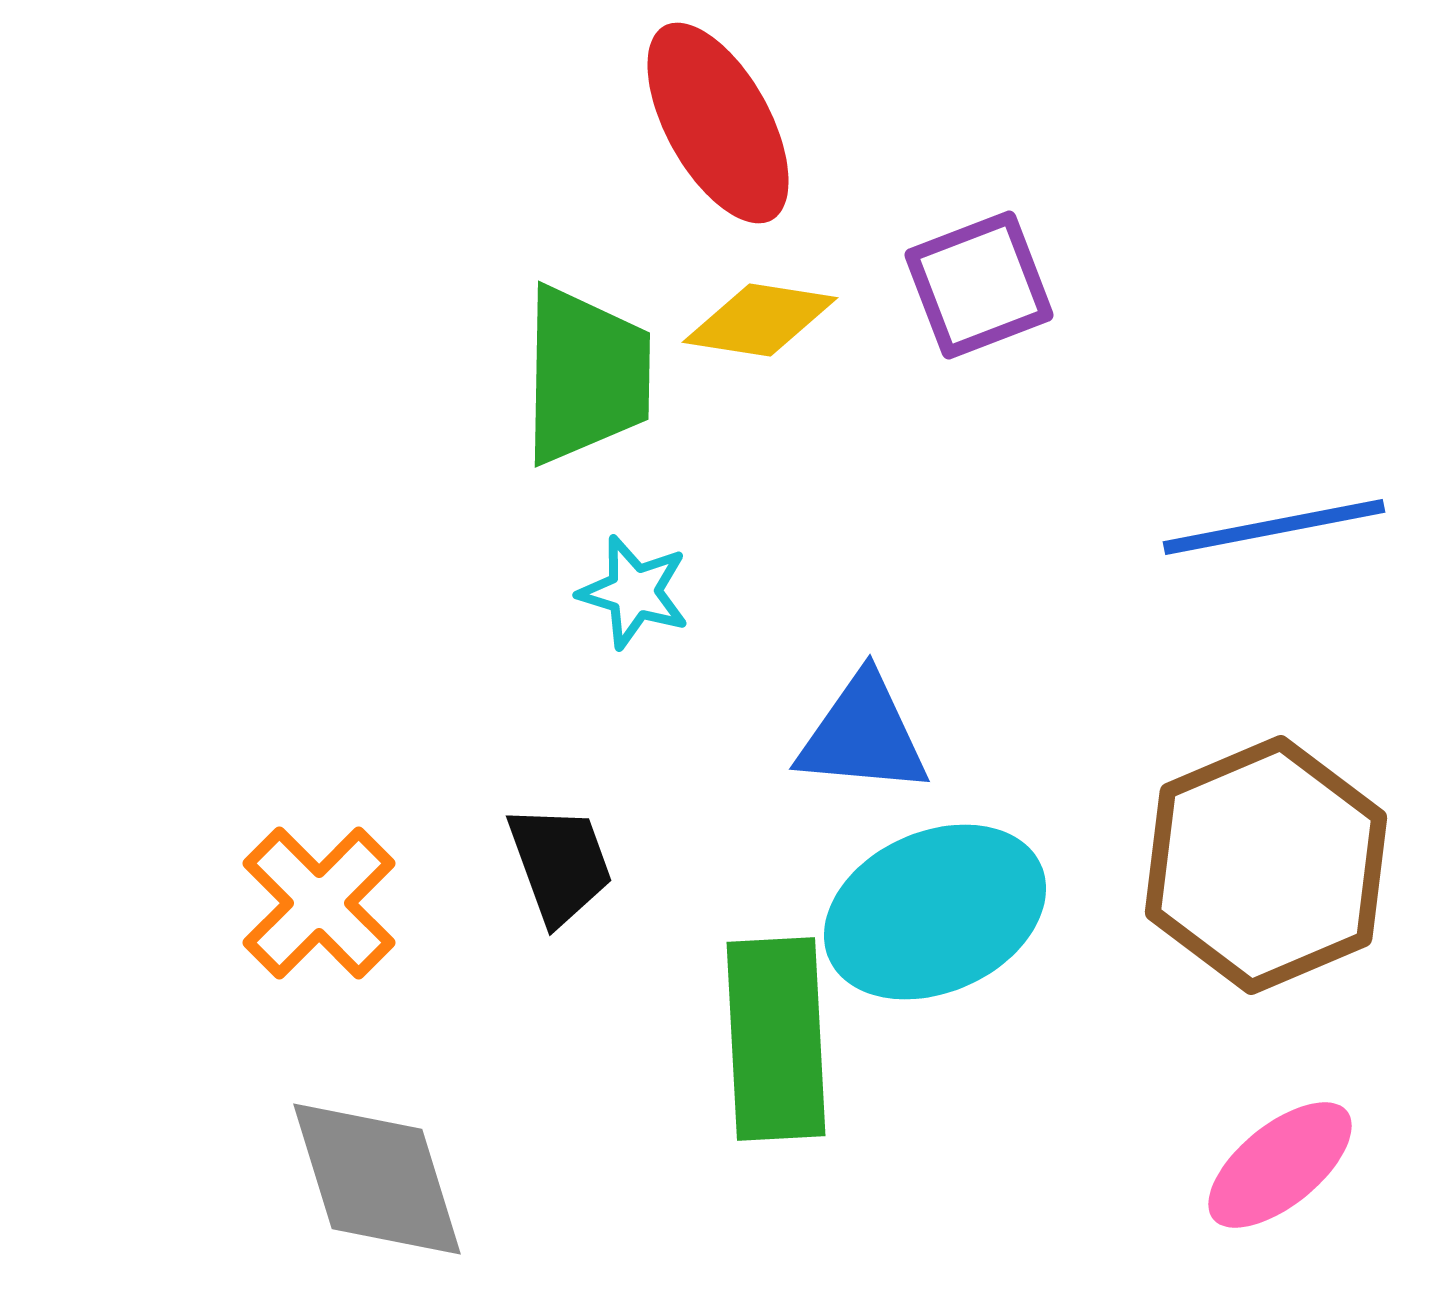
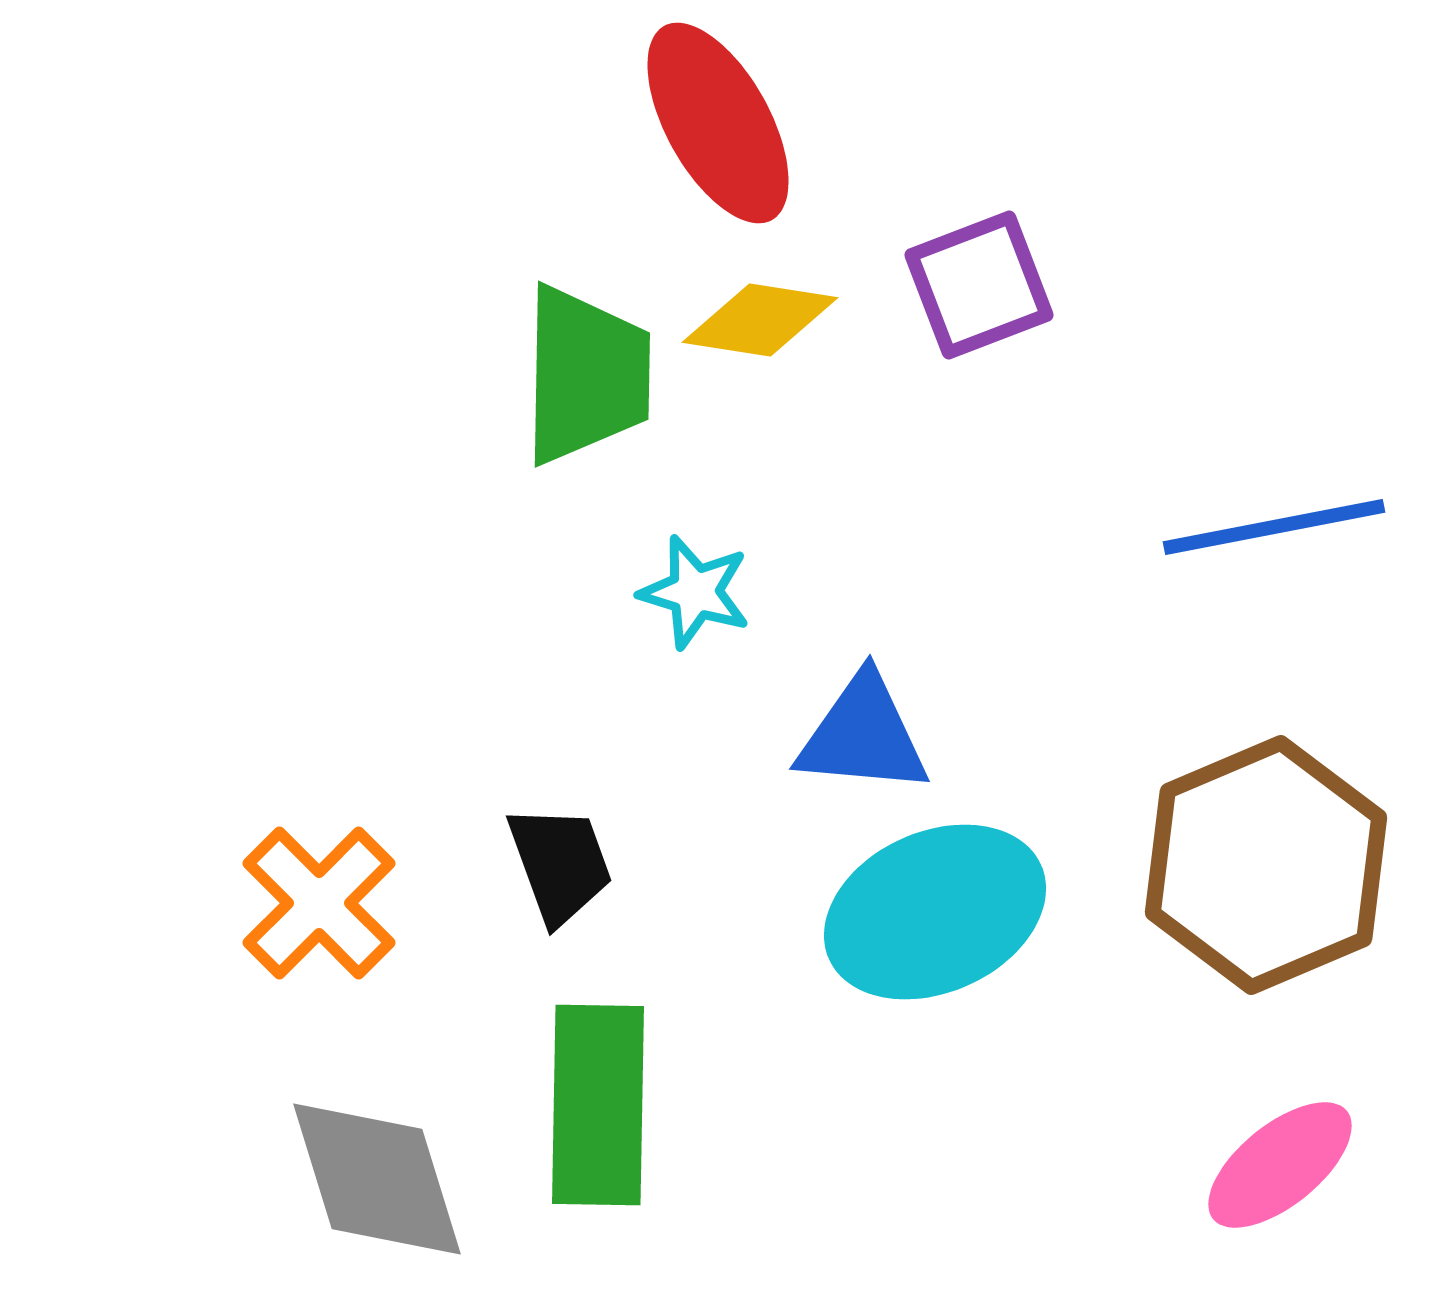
cyan star: moved 61 px right
green rectangle: moved 178 px left, 66 px down; rotated 4 degrees clockwise
